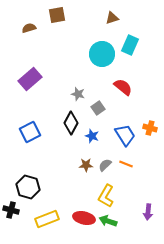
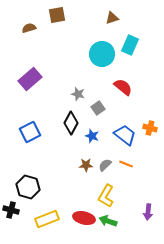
blue trapezoid: rotated 20 degrees counterclockwise
